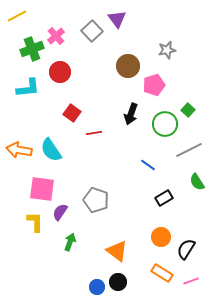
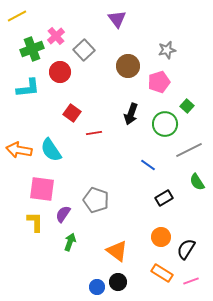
gray square: moved 8 px left, 19 px down
pink pentagon: moved 5 px right, 3 px up
green square: moved 1 px left, 4 px up
purple semicircle: moved 3 px right, 2 px down
